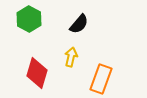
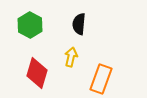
green hexagon: moved 1 px right, 6 px down
black semicircle: rotated 145 degrees clockwise
